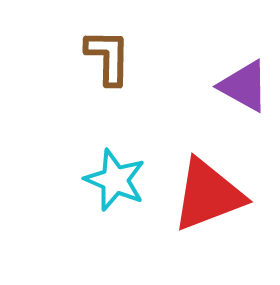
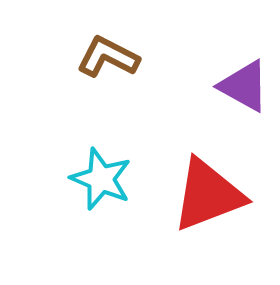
brown L-shape: rotated 64 degrees counterclockwise
cyan star: moved 14 px left, 1 px up
